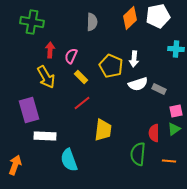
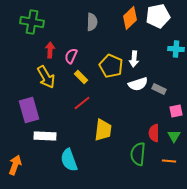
green triangle: moved 7 px down; rotated 24 degrees counterclockwise
